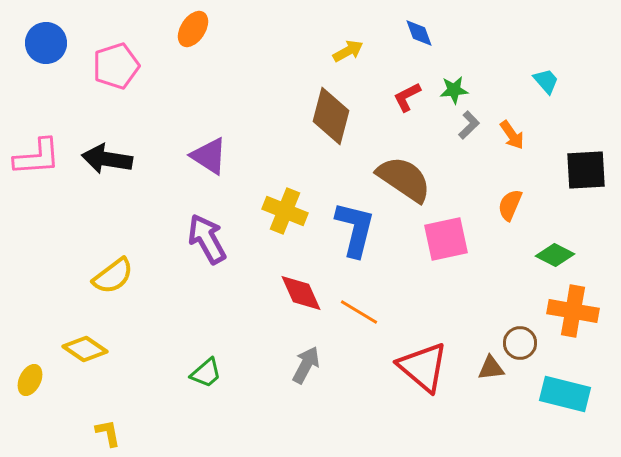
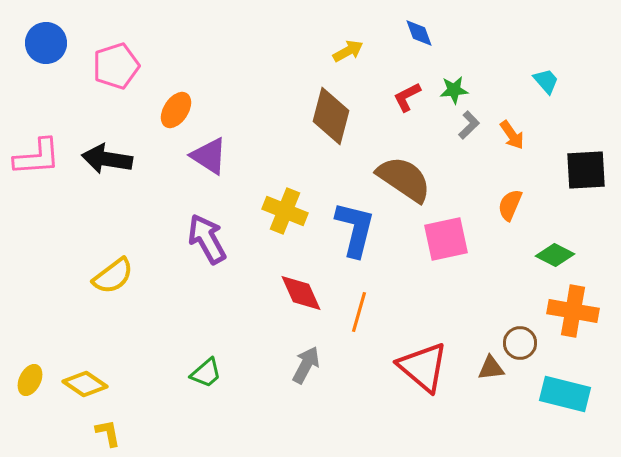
orange ellipse: moved 17 px left, 81 px down
orange line: rotated 75 degrees clockwise
yellow diamond: moved 35 px down
